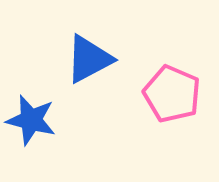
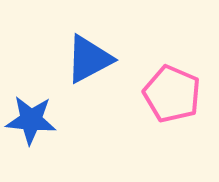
blue star: rotated 9 degrees counterclockwise
